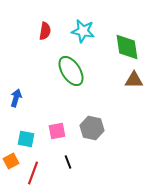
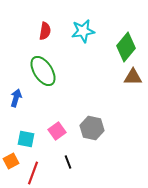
cyan star: rotated 20 degrees counterclockwise
green diamond: moved 1 px left; rotated 48 degrees clockwise
green ellipse: moved 28 px left
brown triangle: moved 1 px left, 3 px up
pink square: rotated 24 degrees counterclockwise
